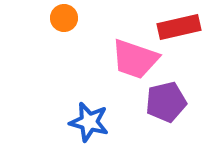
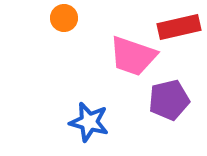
pink trapezoid: moved 2 px left, 3 px up
purple pentagon: moved 3 px right, 2 px up
